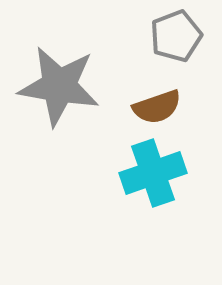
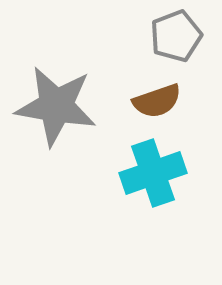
gray star: moved 3 px left, 20 px down
brown semicircle: moved 6 px up
